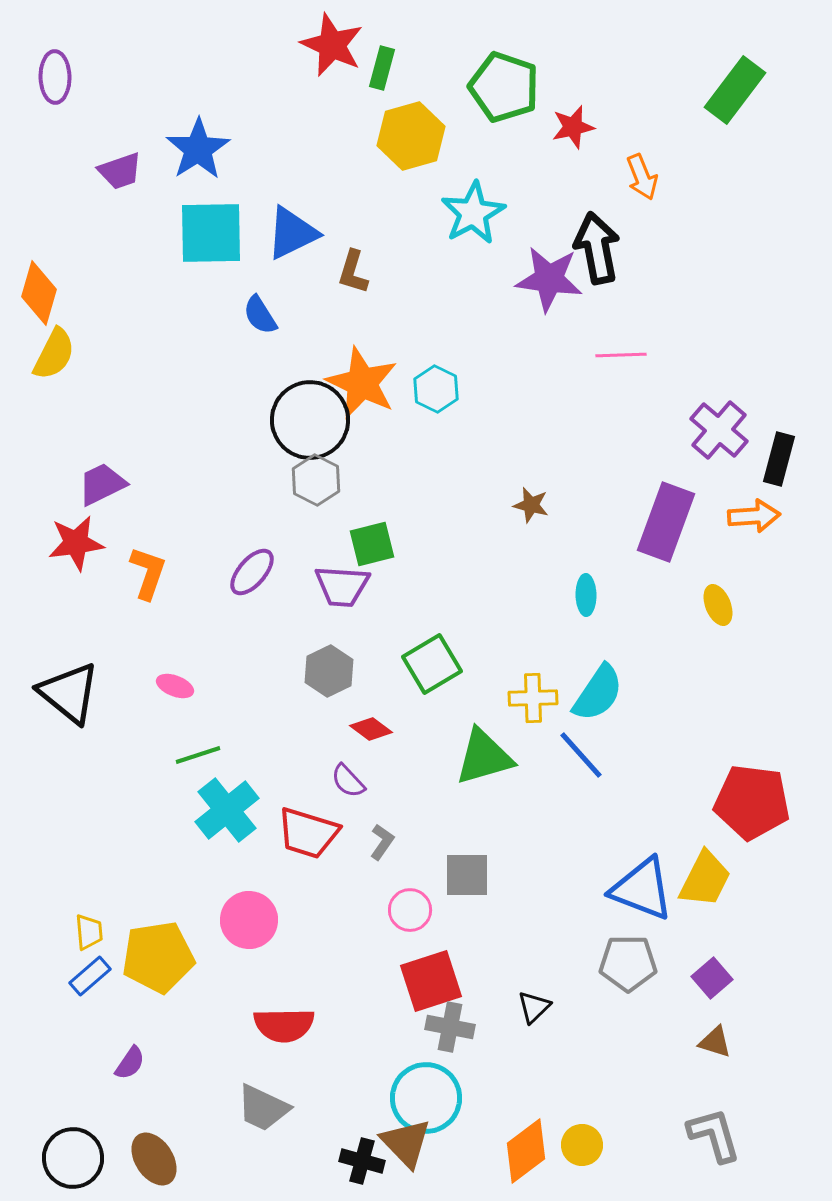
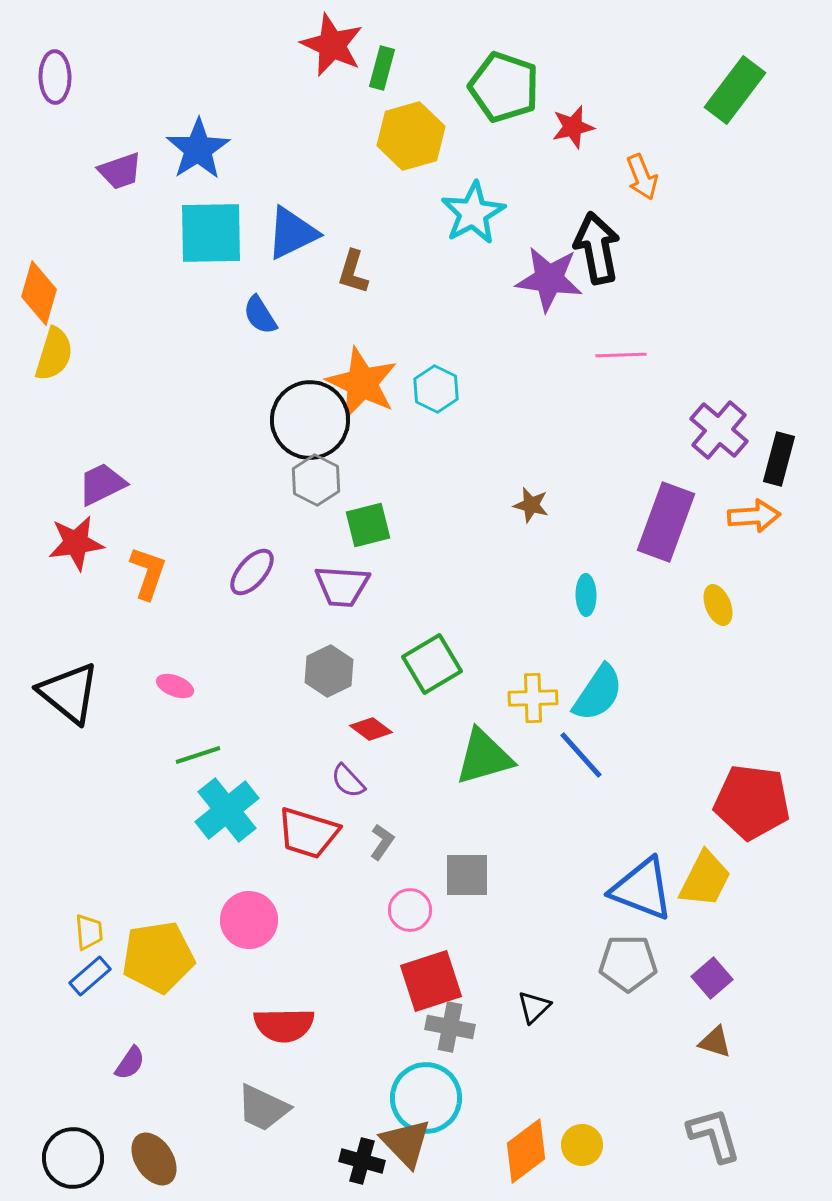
yellow semicircle at (54, 354): rotated 10 degrees counterclockwise
green square at (372, 544): moved 4 px left, 19 px up
